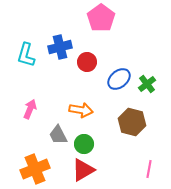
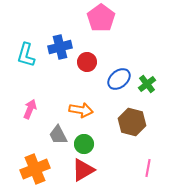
pink line: moved 1 px left, 1 px up
